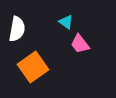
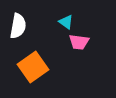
white semicircle: moved 1 px right, 3 px up
pink trapezoid: moved 1 px left, 2 px up; rotated 45 degrees counterclockwise
